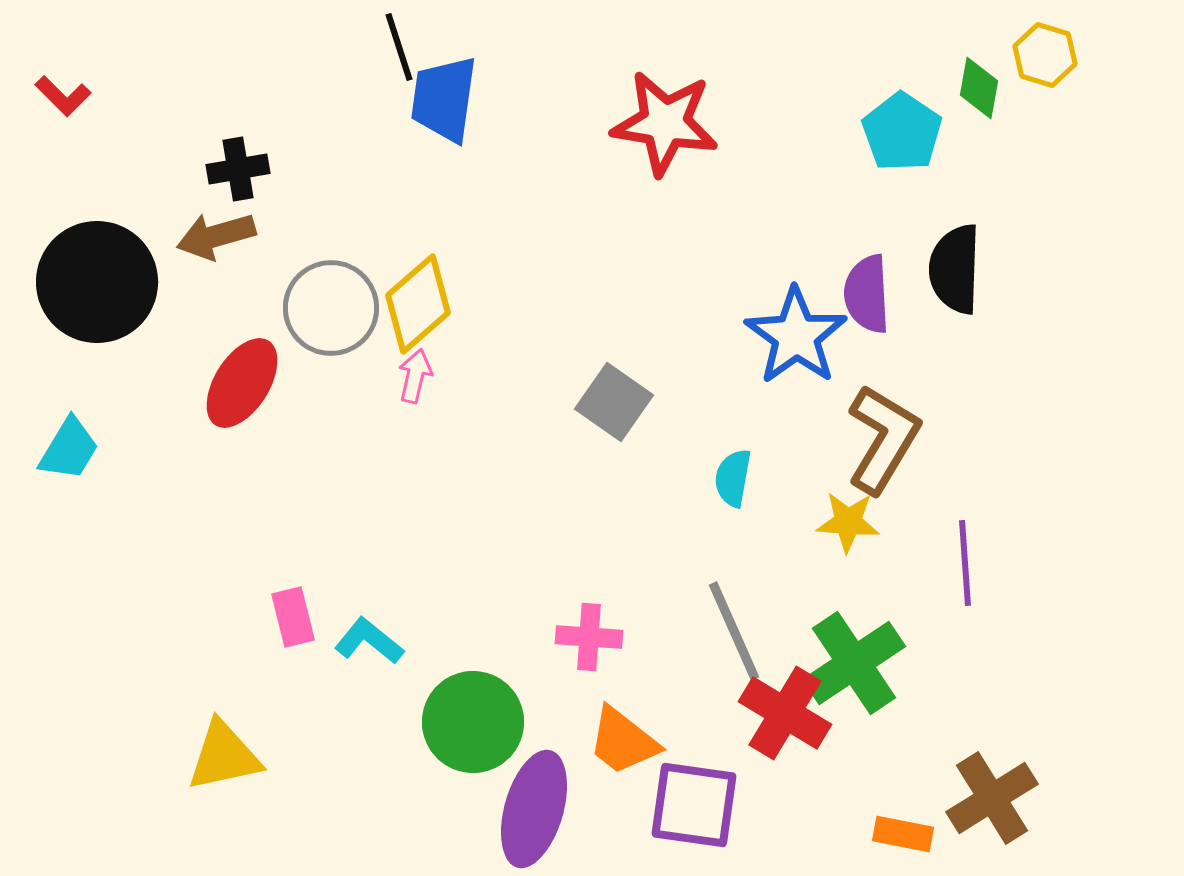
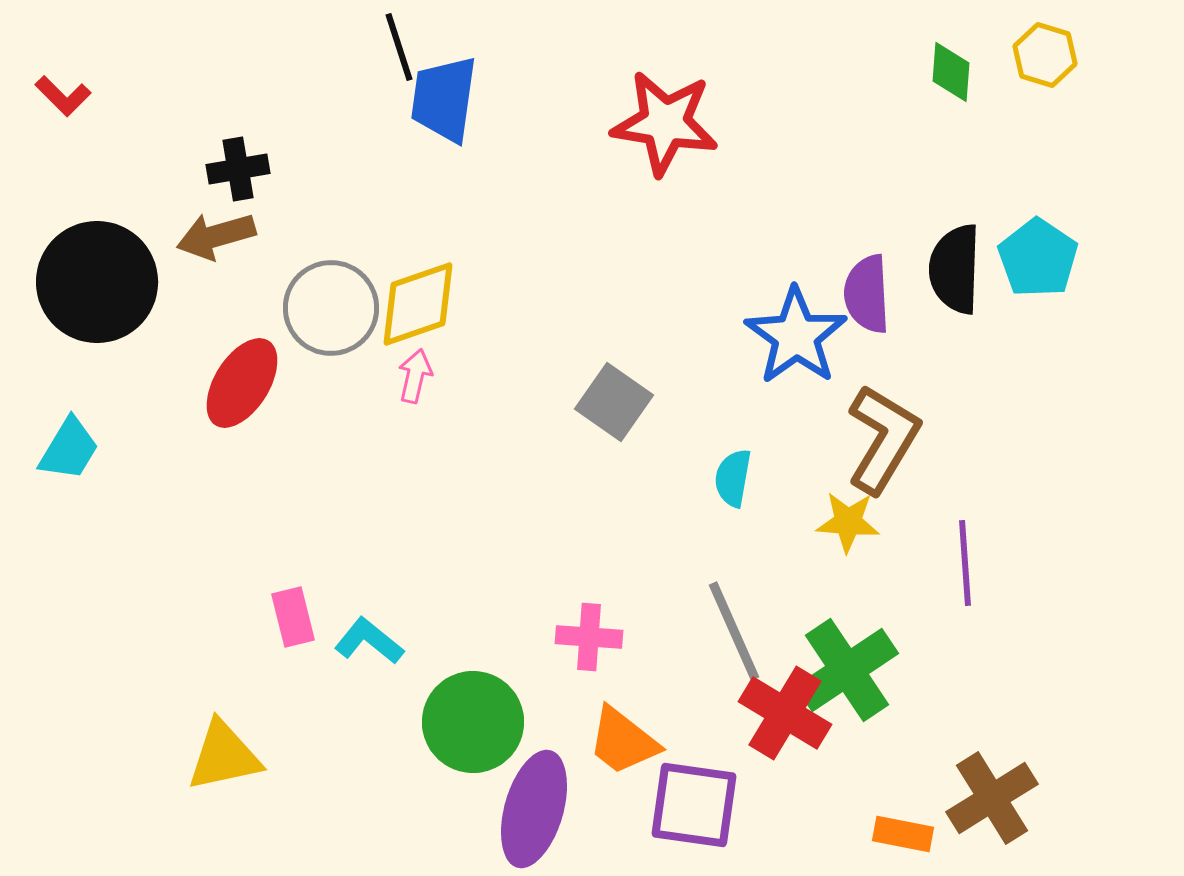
green diamond: moved 28 px left, 16 px up; rotated 6 degrees counterclockwise
cyan pentagon: moved 136 px right, 126 px down
yellow diamond: rotated 22 degrees clockwise
green cross: moved 7 px left, 7 px down
